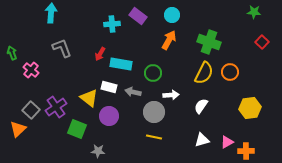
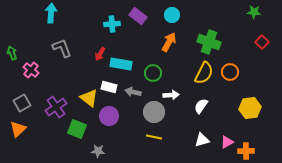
orange arrow: moved 2 px down
gray square: moved 9 px left, 7 px up; rotated 18 degrees clockwise
